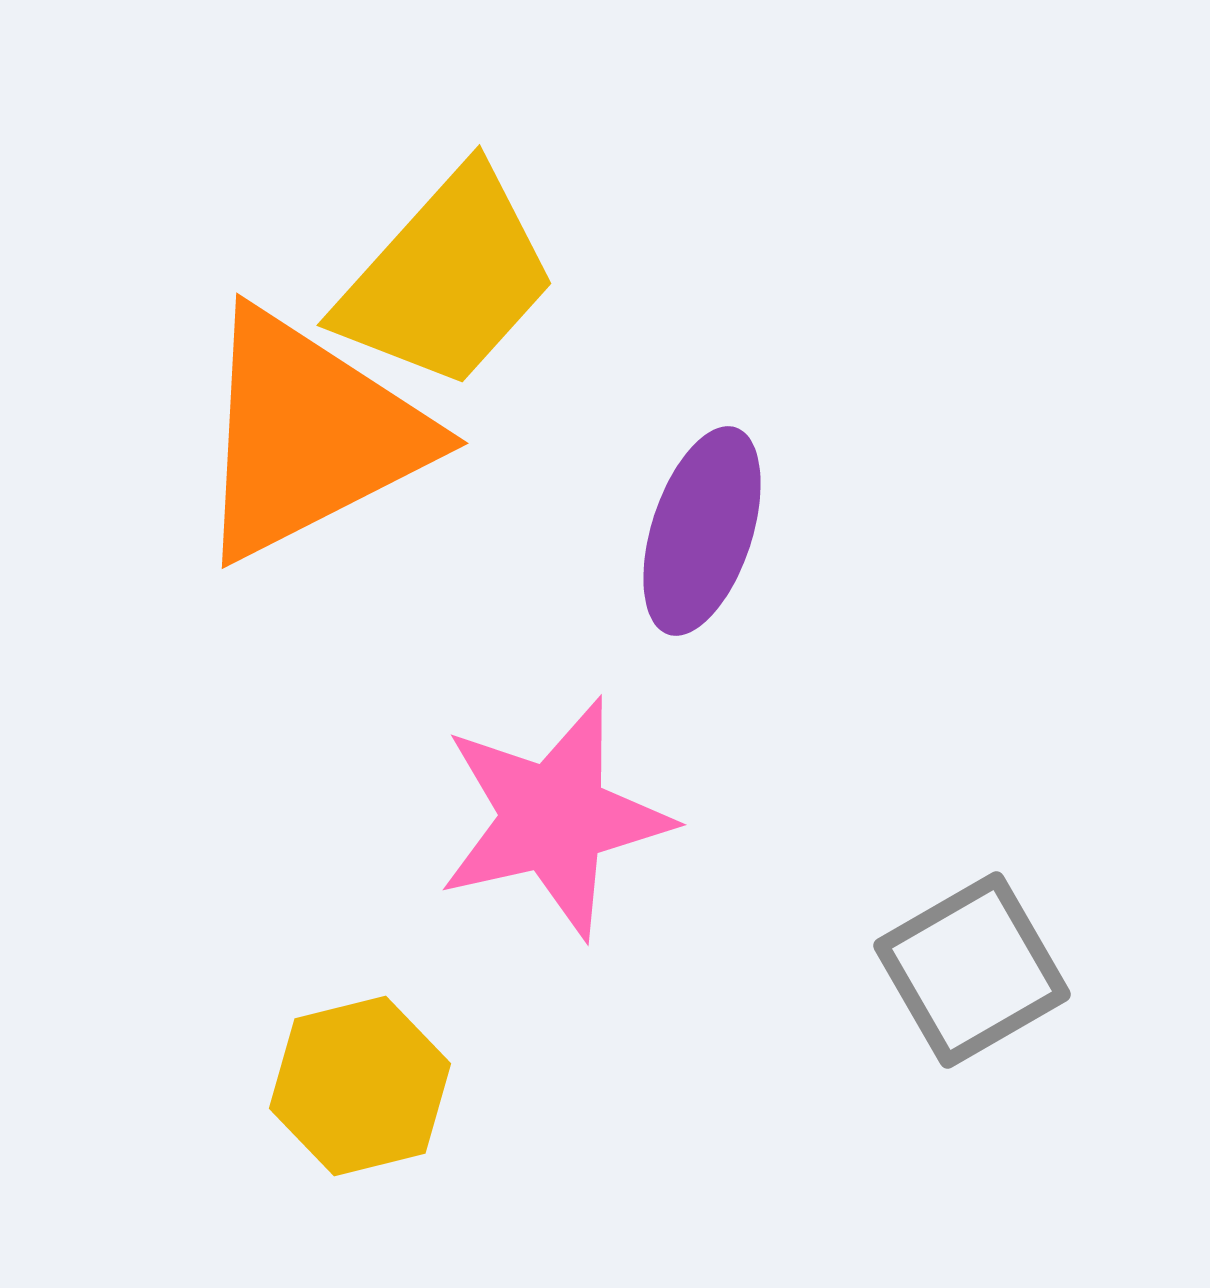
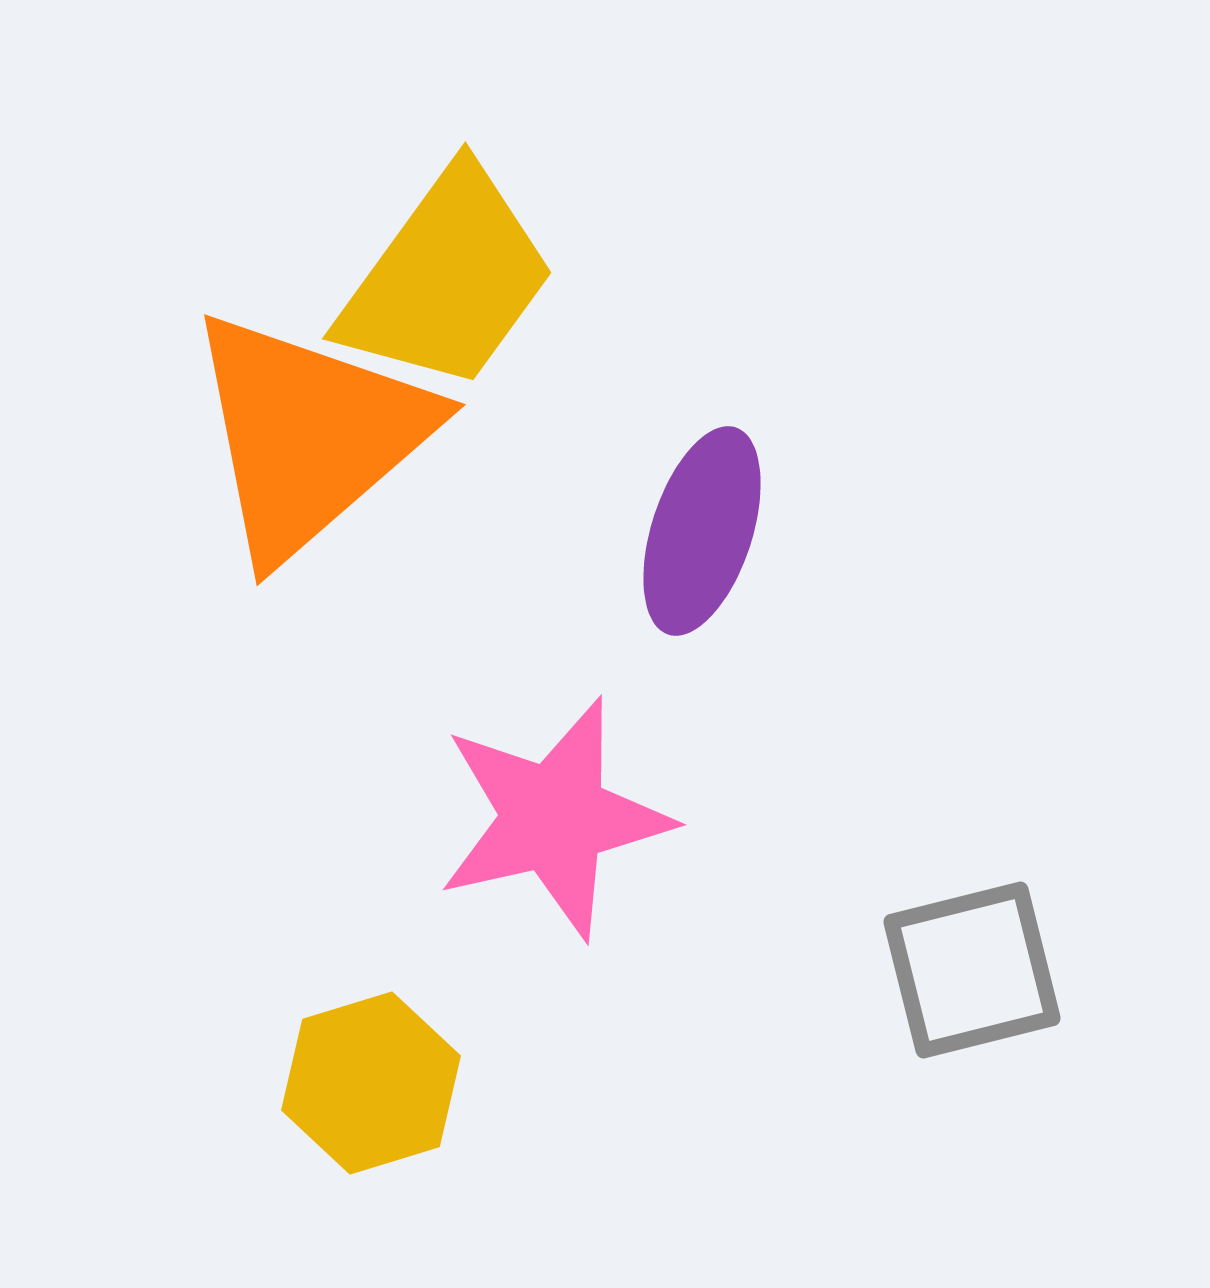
yellow trapezoid: rotated 6 degrees counterclockwise
orange triangle: rotated 14 degrees counterclockwise
gray square: rotated 16 degrees clockwise
yellow hexagon: moved 11 px right, 3 px up; rotated 3 degrees counterclockwise
